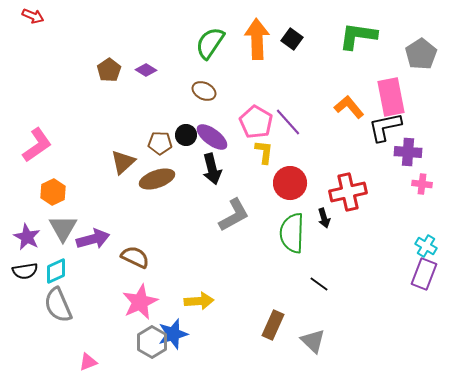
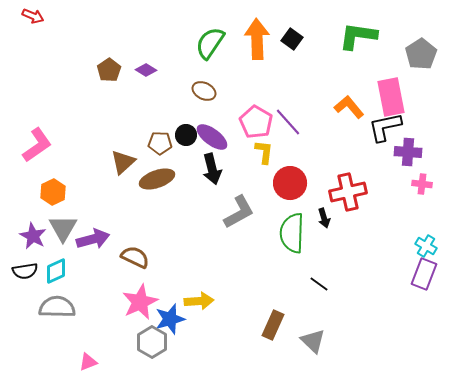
gray L-shape at (234, 215): moved 5 px right, 3 px up
purple star at (27, 237): moved 6 px right, 1 px up
gray semicircle at (58, 305): moved 1 px left, 2 px down; rotated 114 degrees clockwise
blue star at (173, 334): moved 3 px left, 15 px up
